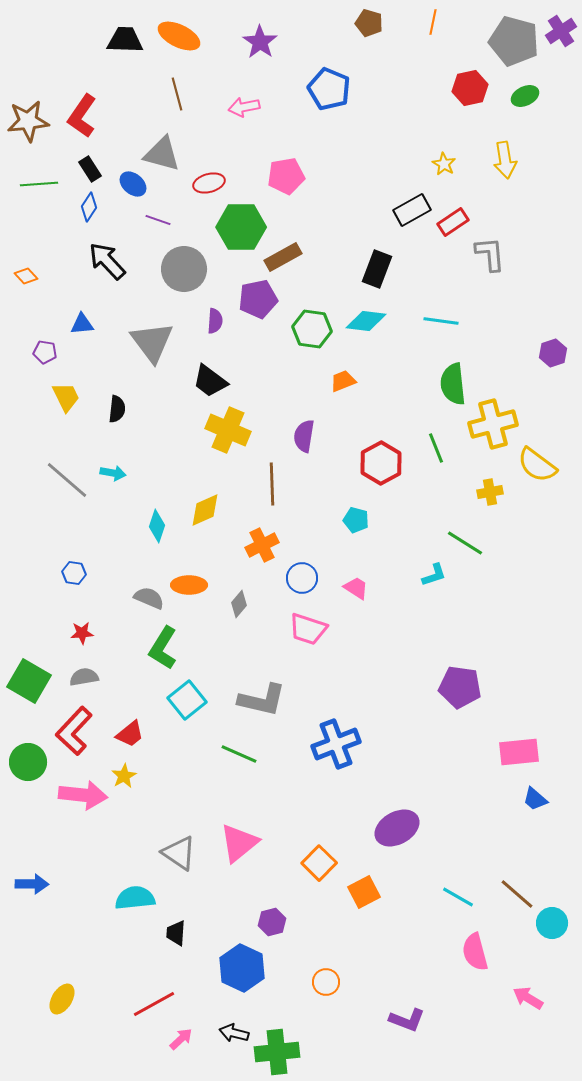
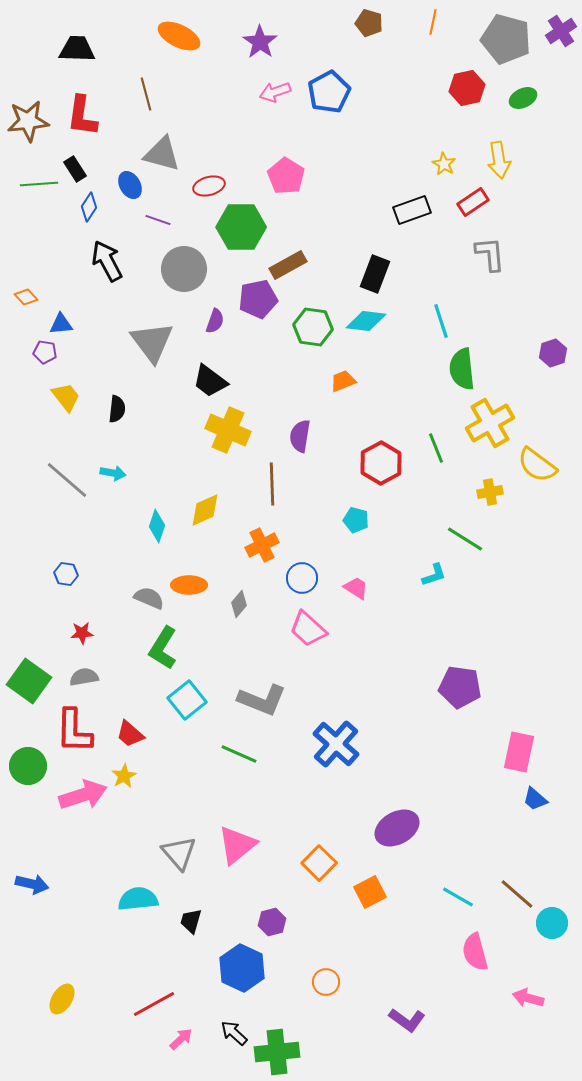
black trapezoid at (125, 40): moved 48 px left, 9 px down
gray pentagon at (514, 41): moved 8 px left, 2 px up
red hexagon at (470, 88): moved 3 px left
blue pentagon at (329, 89): moved 3 px down; rotated 21 degrees clockwise
brown line at (177, 94): moved 31 px left
green ellipse at (525, 96): moved 2 px left, 2 px down
pink arrow at (244, 107): moved 31 px right, 15 px up; rotated 8 degrees counterclockwise
red L-shape at (82, 116): rotated 27 degrees counterclockwise
yellow arrow at (505, 160): moved 6 px left
black rectangle at (90, 169): moved 15 px left
pink pentagon at (286, 176): rotated 30 degrees counterclockwise
red ellipse at (209, 183): moved 3 px down
blue ellipse at (133, 184): moved 3 px left, 1 px down; rotated 20 degrees clockwise
black rectangle at (412, 210): rotated 9 degrees clockwise
red rectangle at (453, 222): moved 20 px right, 20 px up
brown rectangle at (283, 257): moved 5 px right, 8 px down
black arrow at (107, 261): rotated 15 degrees clockwise
black rectangle at (377, 269): moved 2 px left, 5 px down
orange diamond at (26, 276): moved 21 px down
purple semicircle at (215, 321): rotated 15 degrees clockwise
cyan line at (441, 321): rotated 64 degrees clockwise
blue triangle at (82, 324): moved 21 px left
green hexagon at (312, 329): moved 1 px right, 2 px up
green semicircle at (453, 384): moved 9 px right, 15 px up
yellow trapezoid at (66, 397): rotated 12 degrees counterclockwise
yellow cross at (493, 424): moved 3 px left, 1 px up; rotated 15 degrees counterclockwise
purple semicircle at (304, 436): moved 4 px left
green line at (465, 543): moved 4 px up
blue hexagon at (74, 573): moved 8 px left, 1 px down
pink trapezoid at (308, 629): rotated 24 degrees clockwise
green square at (29, 681): rotated 6 degrees clockwise
gray L-shape at (262, 700): rotated 9 degrees clockwise
red L-shape at (74, 731): rotated 42 degrees counterclockwise
red trapezoid at (130, 734): rotated 80 degrees clockwise
blue cross at (336, 744): rotated 27 degrees counterclockwise
pink rectangle at (519, 752): rotated 72 degrees counterclockwise
green circle at (28, 762): moved 4 px down
pink arrow at (83, 795): rotated 24 degrees counterclockwise
pink triangle at (239, 843): moved 2 px left, 2 px down
gray triangle at (179, 853): rotated 15 degrees clockwise
blue arrow at (32, 884): rotated 12 degrees clockwise
orange square at (364, 892): moved 6 px right
cyan semicircle at (135, 898): moved 3 px right, 1 px down
black trapezoid at (176, 933): moved 15 px right, 12 px up; rotated 12 degrees clockwise
pink arrow at (528, 998): rotated 16 degrees counterclockwise
purple L-shape at (407, 1020): rotated 15 degrees clockwise
black arrow at (234, 1033): rotated 28 degrees clockwise
